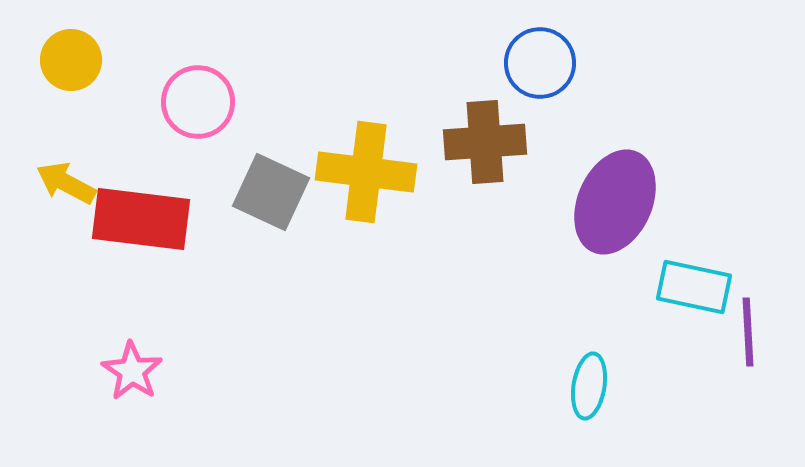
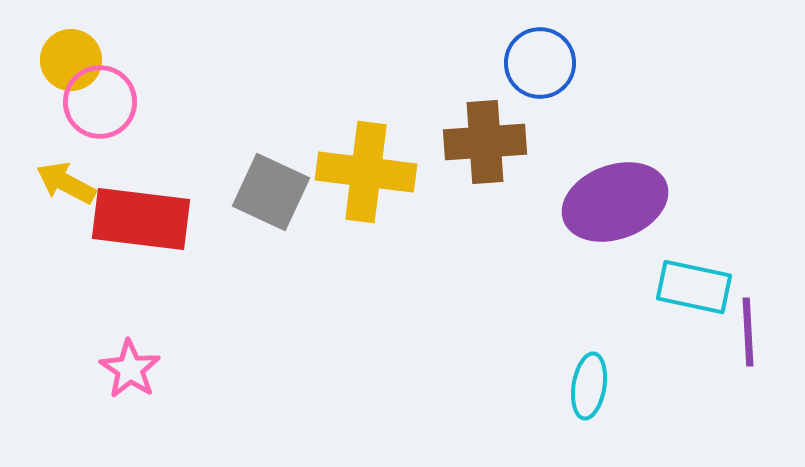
pink circle: moved 98 px left
purple ellipse: rotated 46 degrees clockwise
pink star: moved 2 px left, 2 px up
